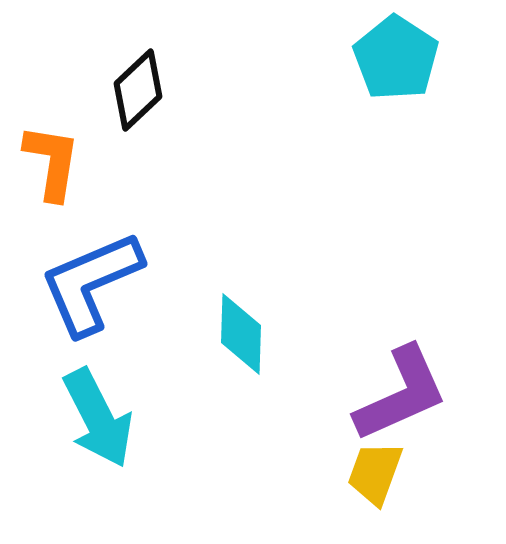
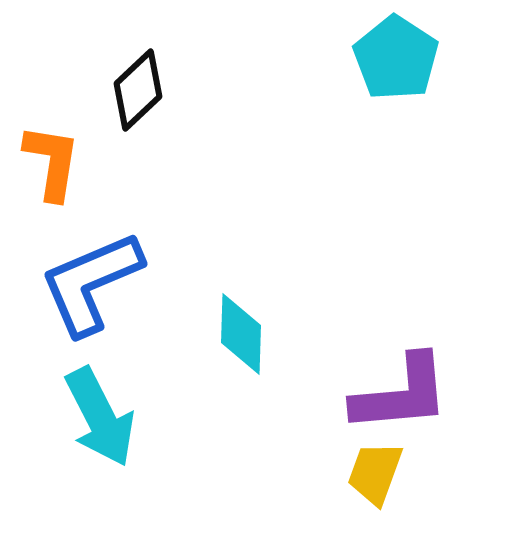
purple L-shape: rotated 19 degrees clockwise
cyan arrow: moved 2 px right, 1 px up
